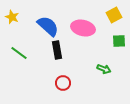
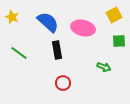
blue semicircle: moved 4 px up
green arrow: moved 2 px up
